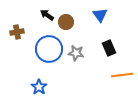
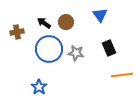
black arrow: moved 3 px left, 8 px down
